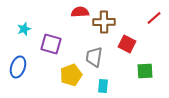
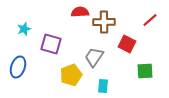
red line: moved 4 px left, 2 px down
gray trapezoid: rotated 25 degrees clockwise
